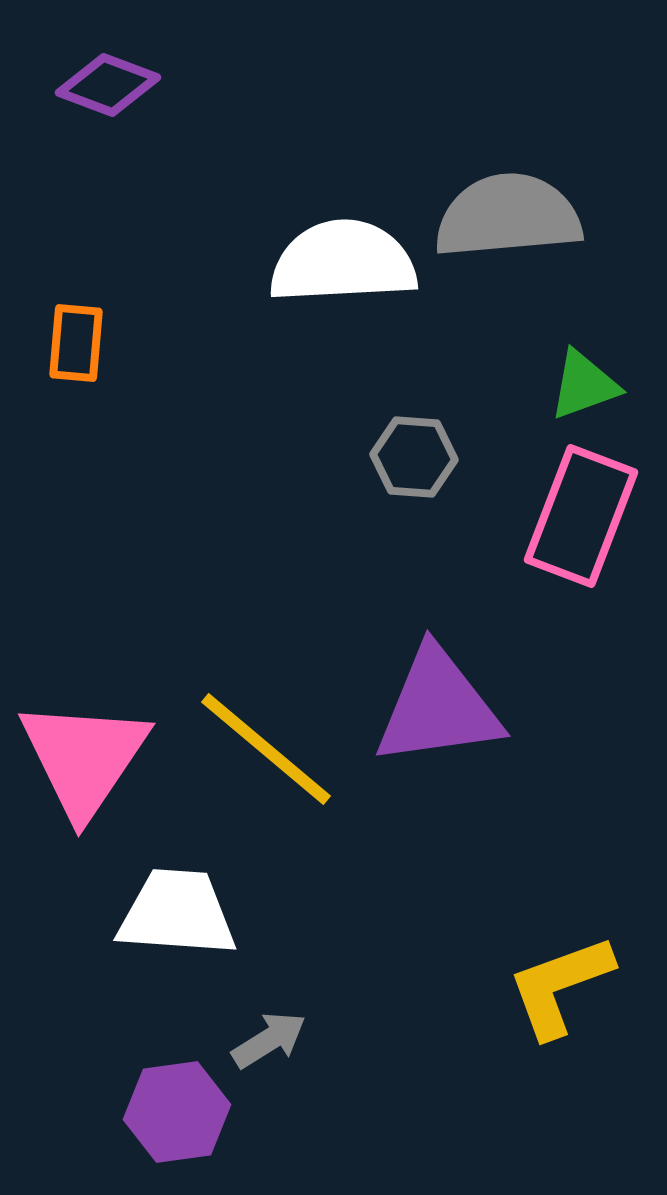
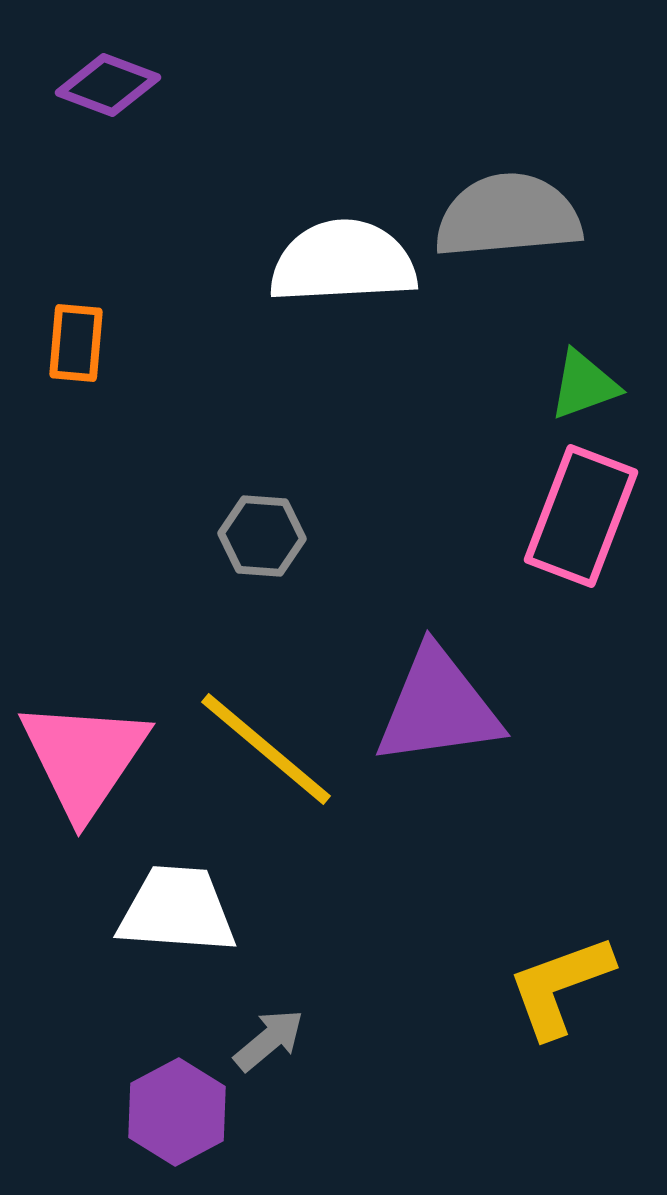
gray hexagon: moved 152 px left, 79 px down
white trapezoid: moved 3 px up
gray arrow: rotated 8 degrees counterclockwise
purple hexagon: rotated 20 degrees counterclockwise
